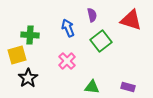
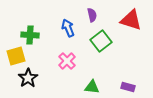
yellow square: moved 1 px left, 1 px down
